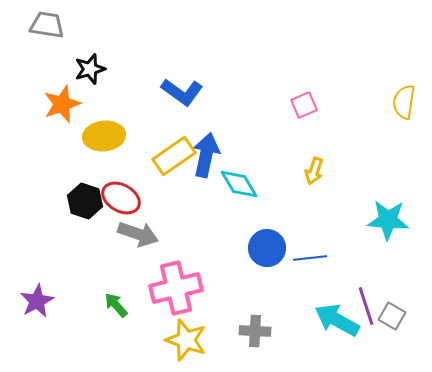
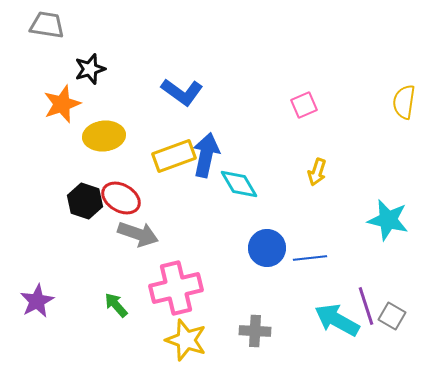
yellow rectangle: rotated 15 degrees clockwise
yellow arrow: moved 3 px right, 1 px down
cyan star: rotated 9 degrees clockwise
